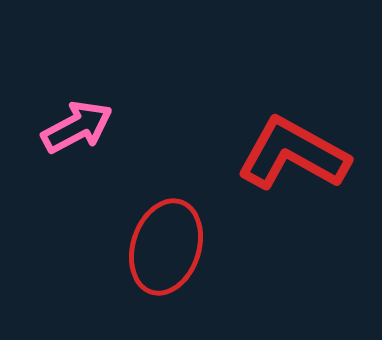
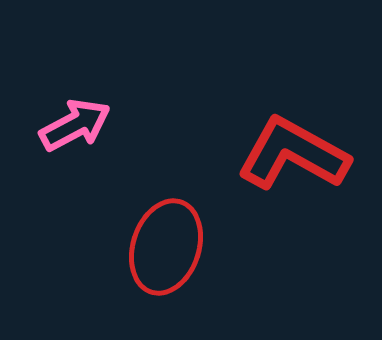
pink arrow: moved 2 px left, 2 px up
